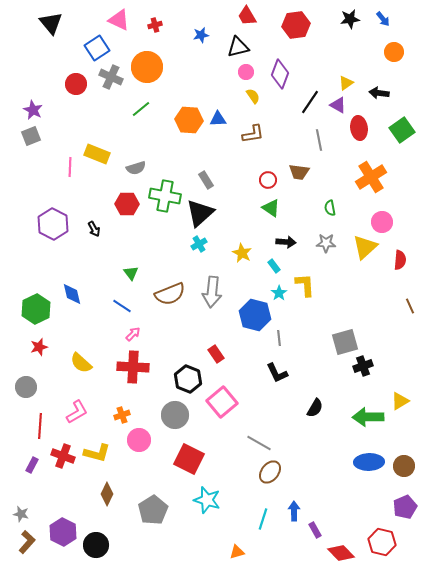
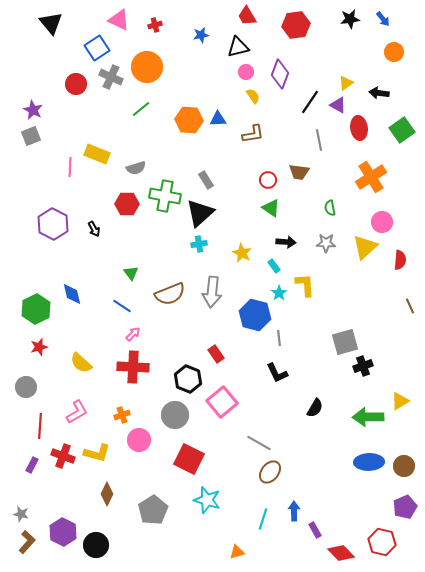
cyan cross at (199, 244): rotated 21 degrees clockwise
